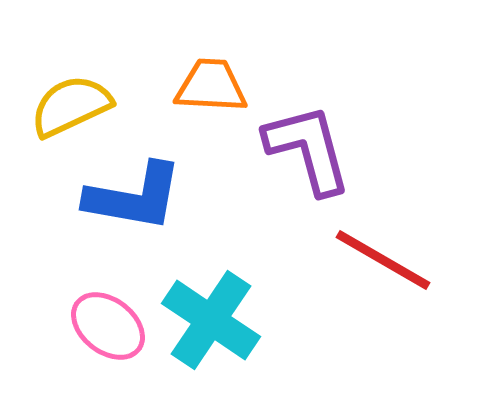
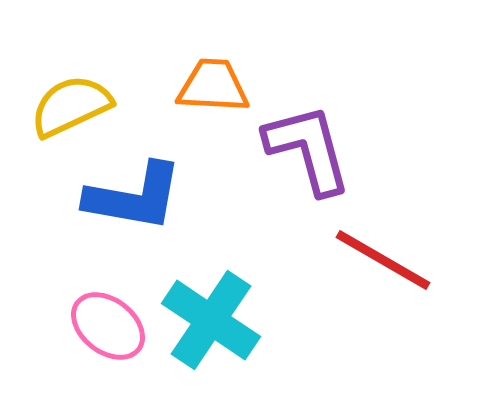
orange trapezoid: moved 2 px right
